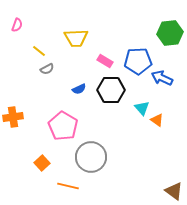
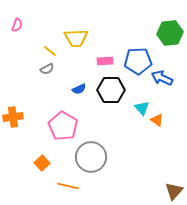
yellow line: moved 11 px right
pink rectangle: rotated 35 degrees counterclockwise
brown triangle: rotated 36 degrees clockwise
